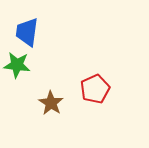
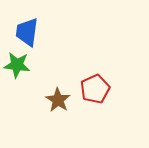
brown star: moved 7 px right, 3 px up
